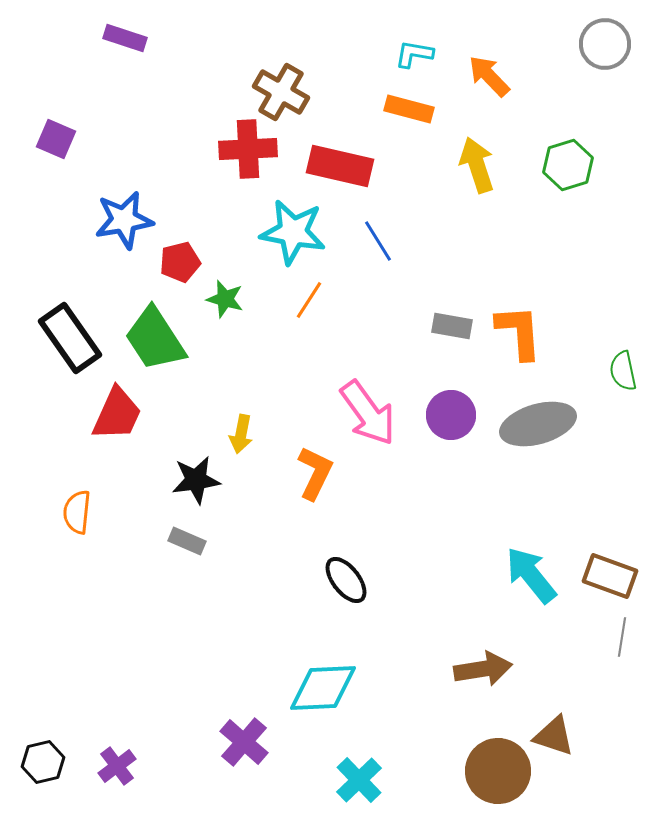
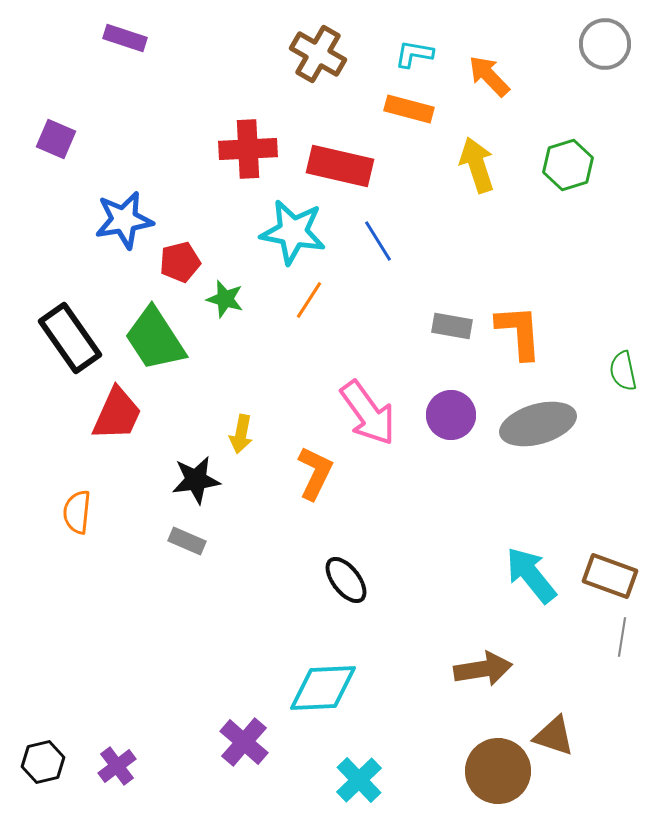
brown cross at (281, 92): moved 37 px right, 38 px up
